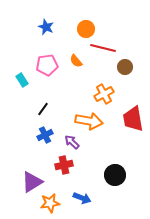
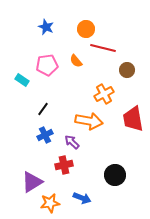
brown circle: moved 2 px right, 3 px down
cyan rectangle: rotated 24 degrees counterclockwise
